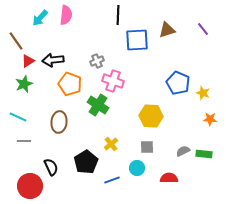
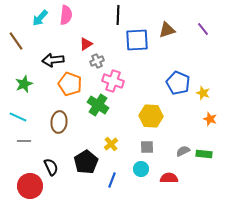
red triangle: moved 58 px right, 17 px up
orange star: rotated 16 degrees clockwise
cyan circle: moved 4 px right, 1 px down
blue line: rotated 49 degrees counterclockwise
